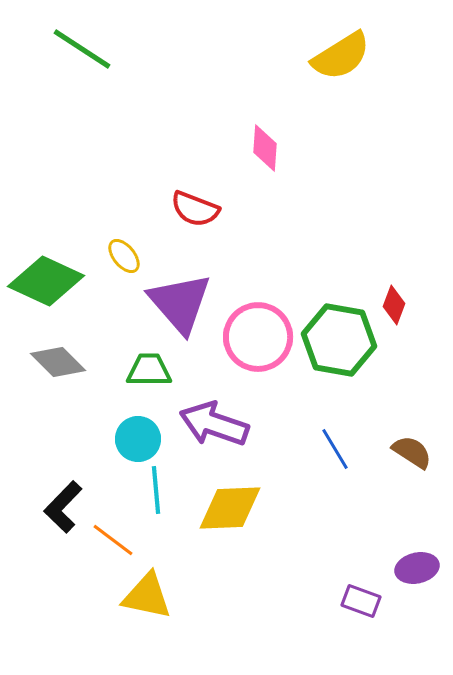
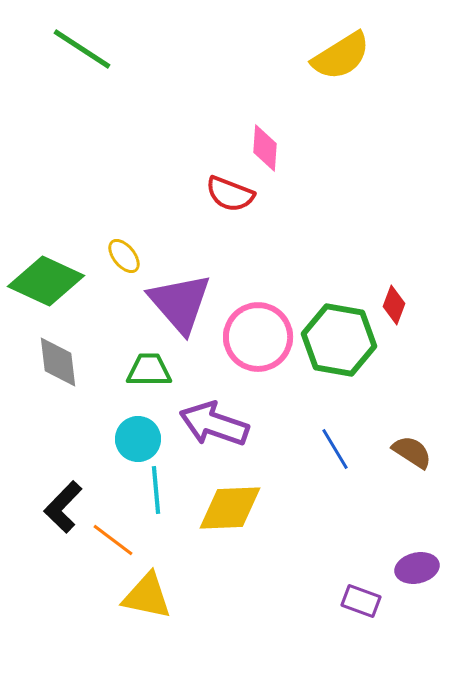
red semicircle: moved 35 px right, 15 px up
gray diamond: rotated 38 degrees clockwise
